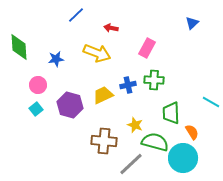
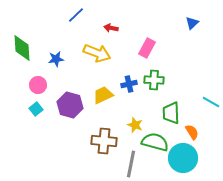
green diamond: moved 3 px right, 1 px down
blue cross: moved 1 px right, 1 px up
gray line: rotated 36 degrees counterclockwise
